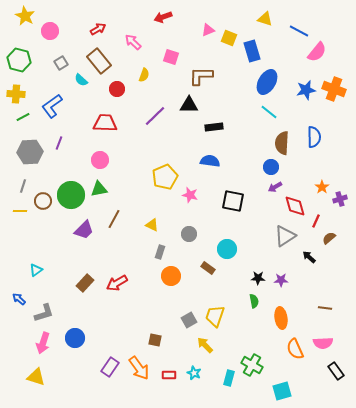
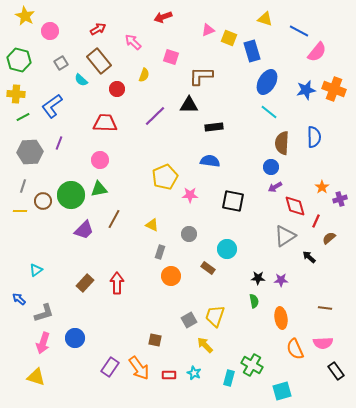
pink star at (190, 195): rotated 14 degrees counterclockwise
red arrow at (117, 283): rotated 120 degrees clockwise
